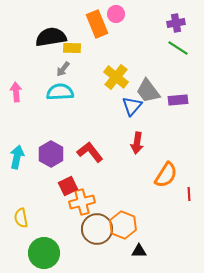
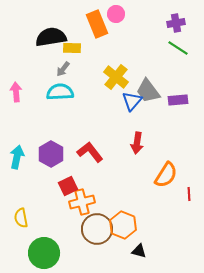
blue triangle: moved 5 px up
black triangle: rotated 14 degrees clockwise
